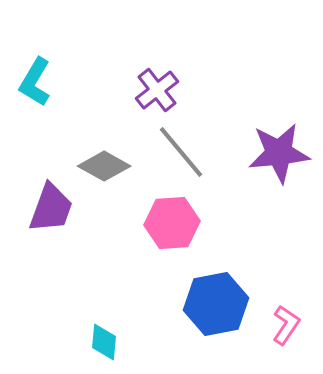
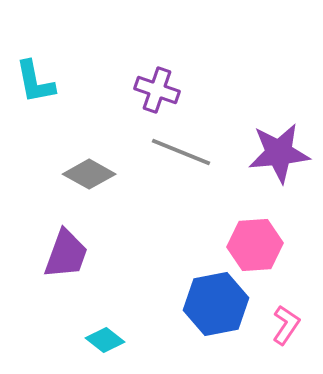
cyan L-shape: rotated 42 degrees counterclockwise
purple cross: rotated 33 degrees counterclockwise
gray line: rotated 28 degrees counterclockwise
gray diamond: moved 15 px left, 8 px down
purple trapezoid: moved 15 px right, 46 px down
pink hexagon: moved 83 px right, 22 px down
cyan diamond: moved 1 px right, 2 px up; rotated 57 degrees counterclockwise
